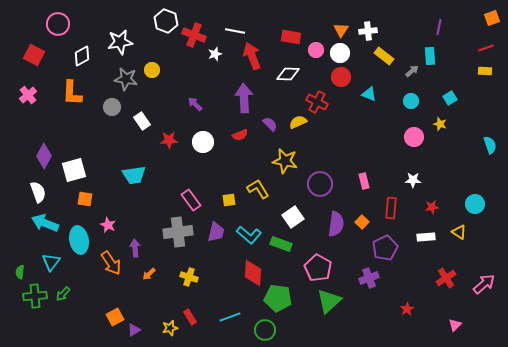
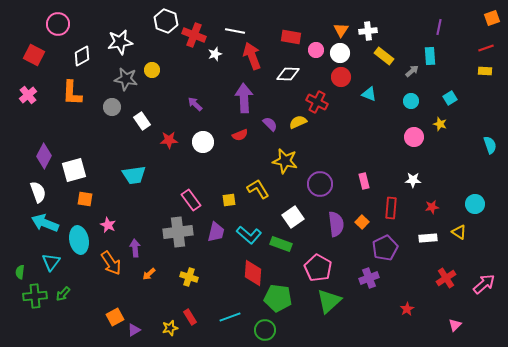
purple semicircle at (336, 224): rotated 15 degrees counterclockwise
white rectangle at (426, 237): moved 2 px right, 1 px down
